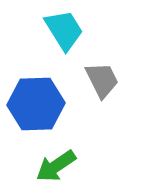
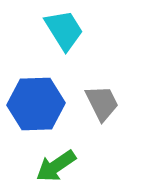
gray trapezoid: moved 23 px down
